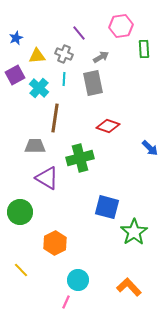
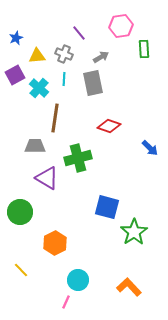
red diamond: moved 1 px right
green cross: moved 2 px left
